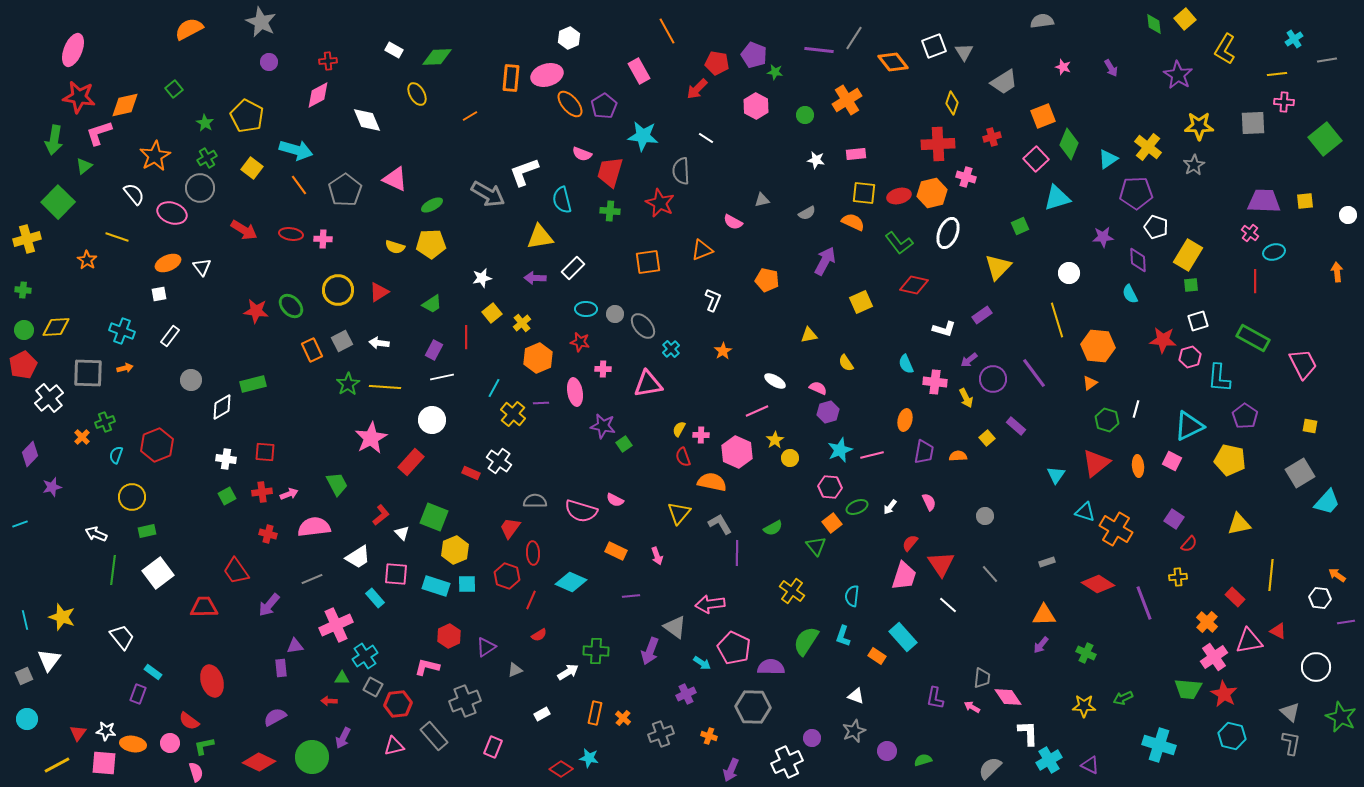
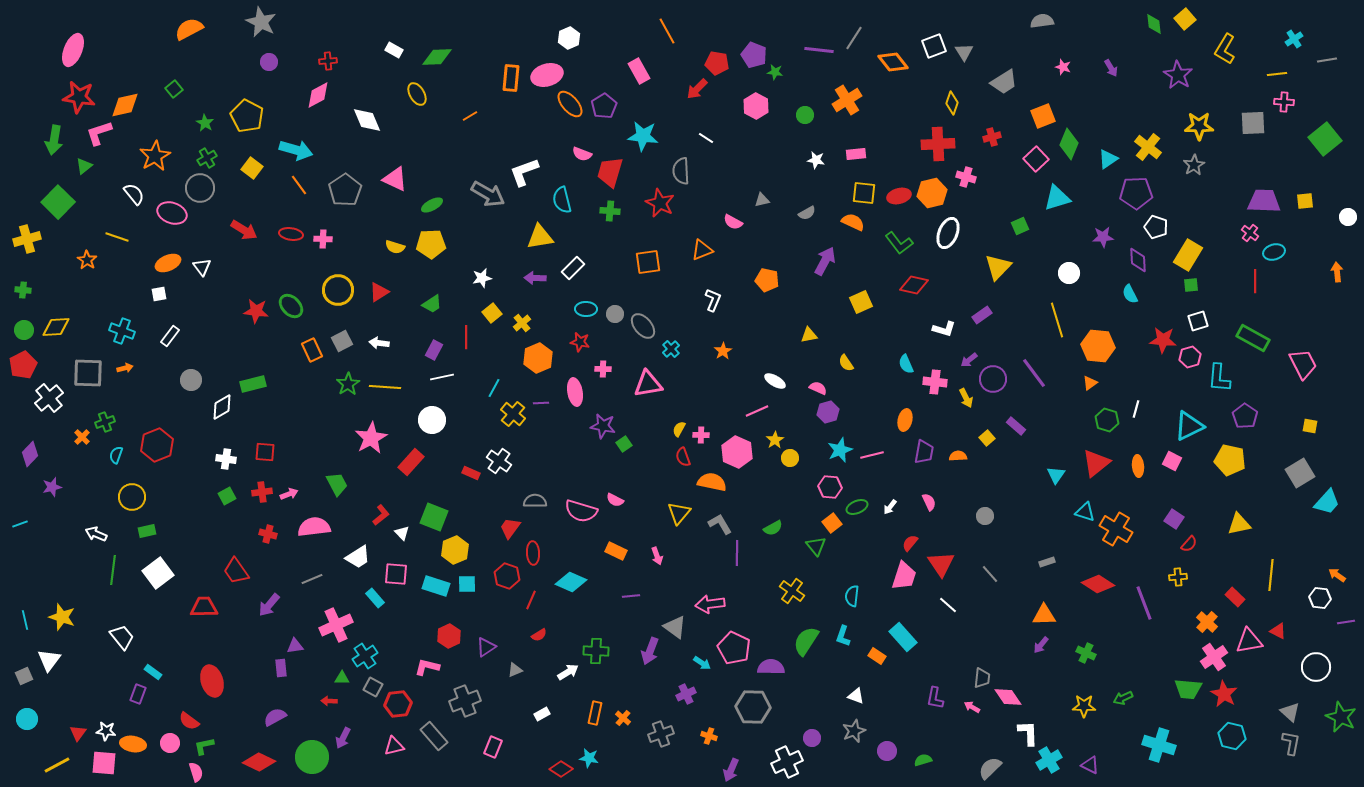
white circle at (1348, 215): moved 2 px down
